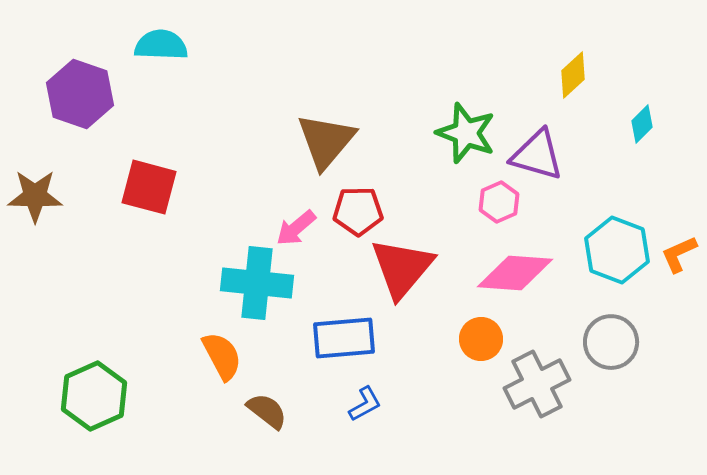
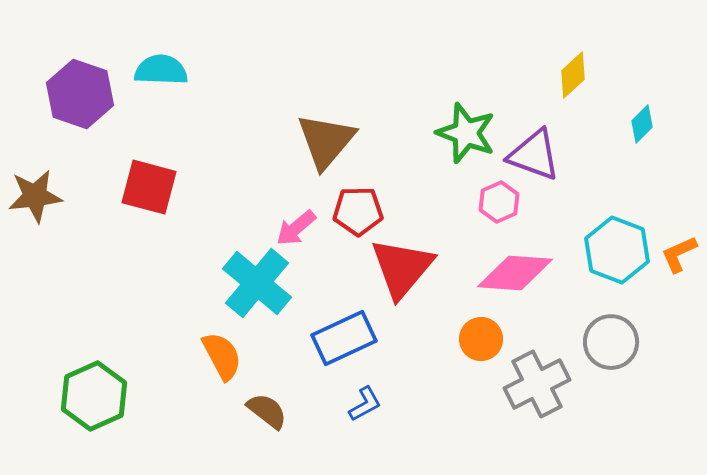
cyan semicircle: moved 25 px down
purple triangle: moved 3 px left; rotated 4 degrees clockwise
brown star: rotated 8 degrees counterclockwise
cyan cross: rotated 34 degrees clockwise
blue rectangle: rotated 20 degrees counterclockwise
